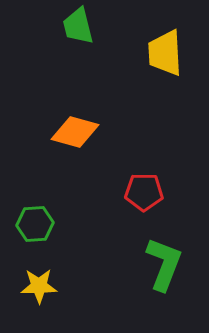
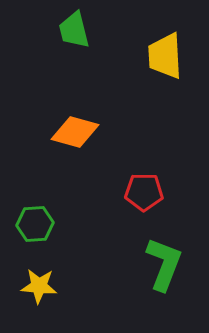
green trapezoid: moved 4 px left, 4 px down
yellow trapezoid: moved 3 px down
yellow star: rotated 6 degrees clockwise
